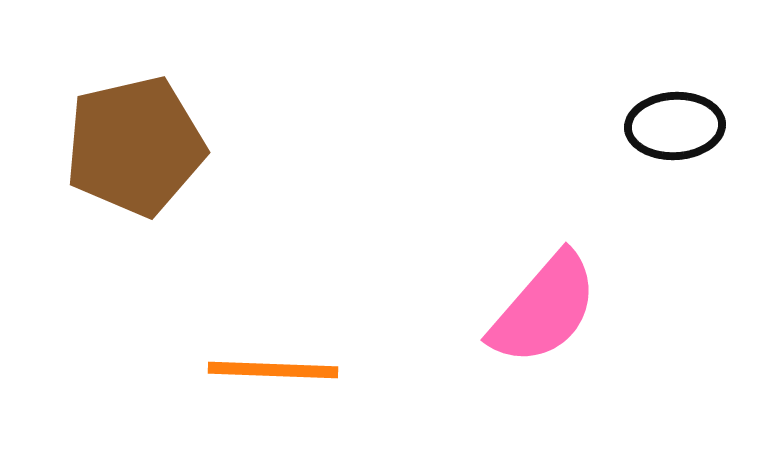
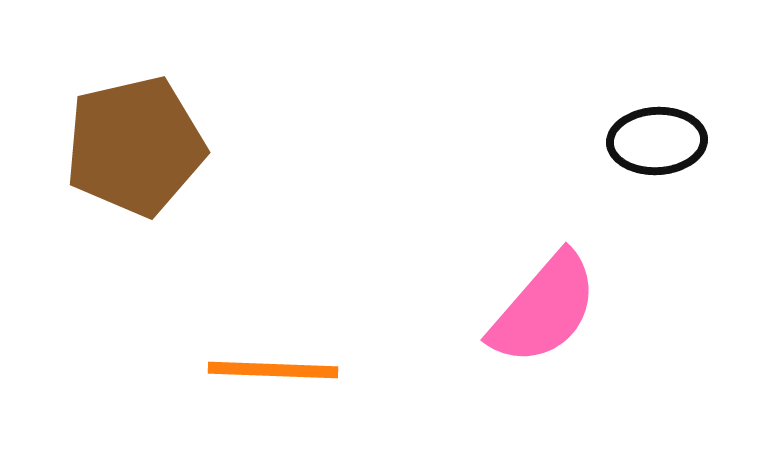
black ellipse: moved 18 px left, 15 px down
